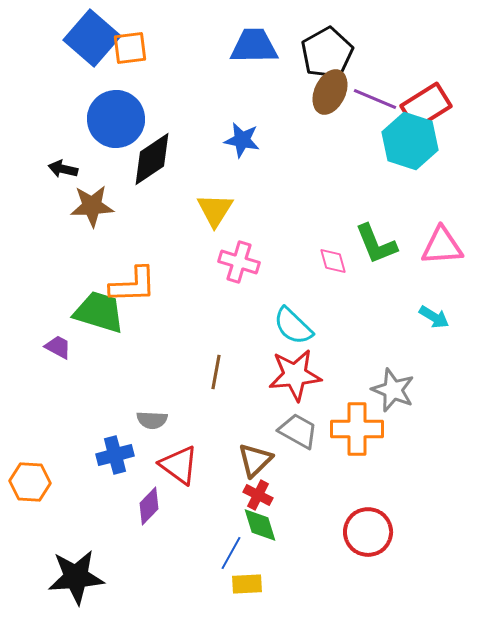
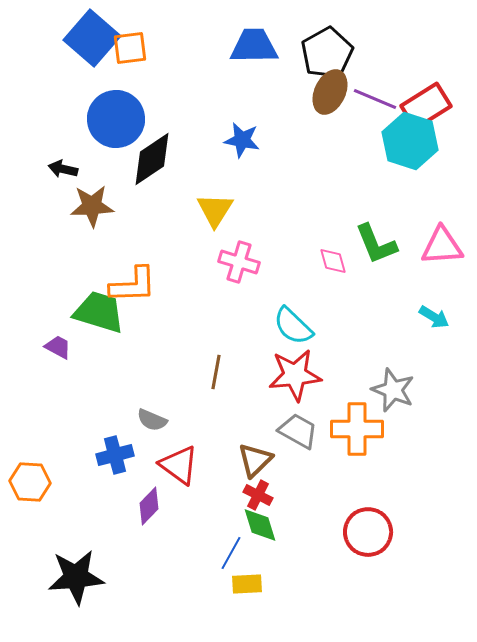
gray semicircle: rotated 20 degrees clockwise
